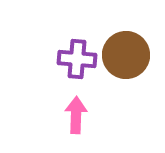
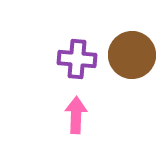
brown circle: moved 6 px right
